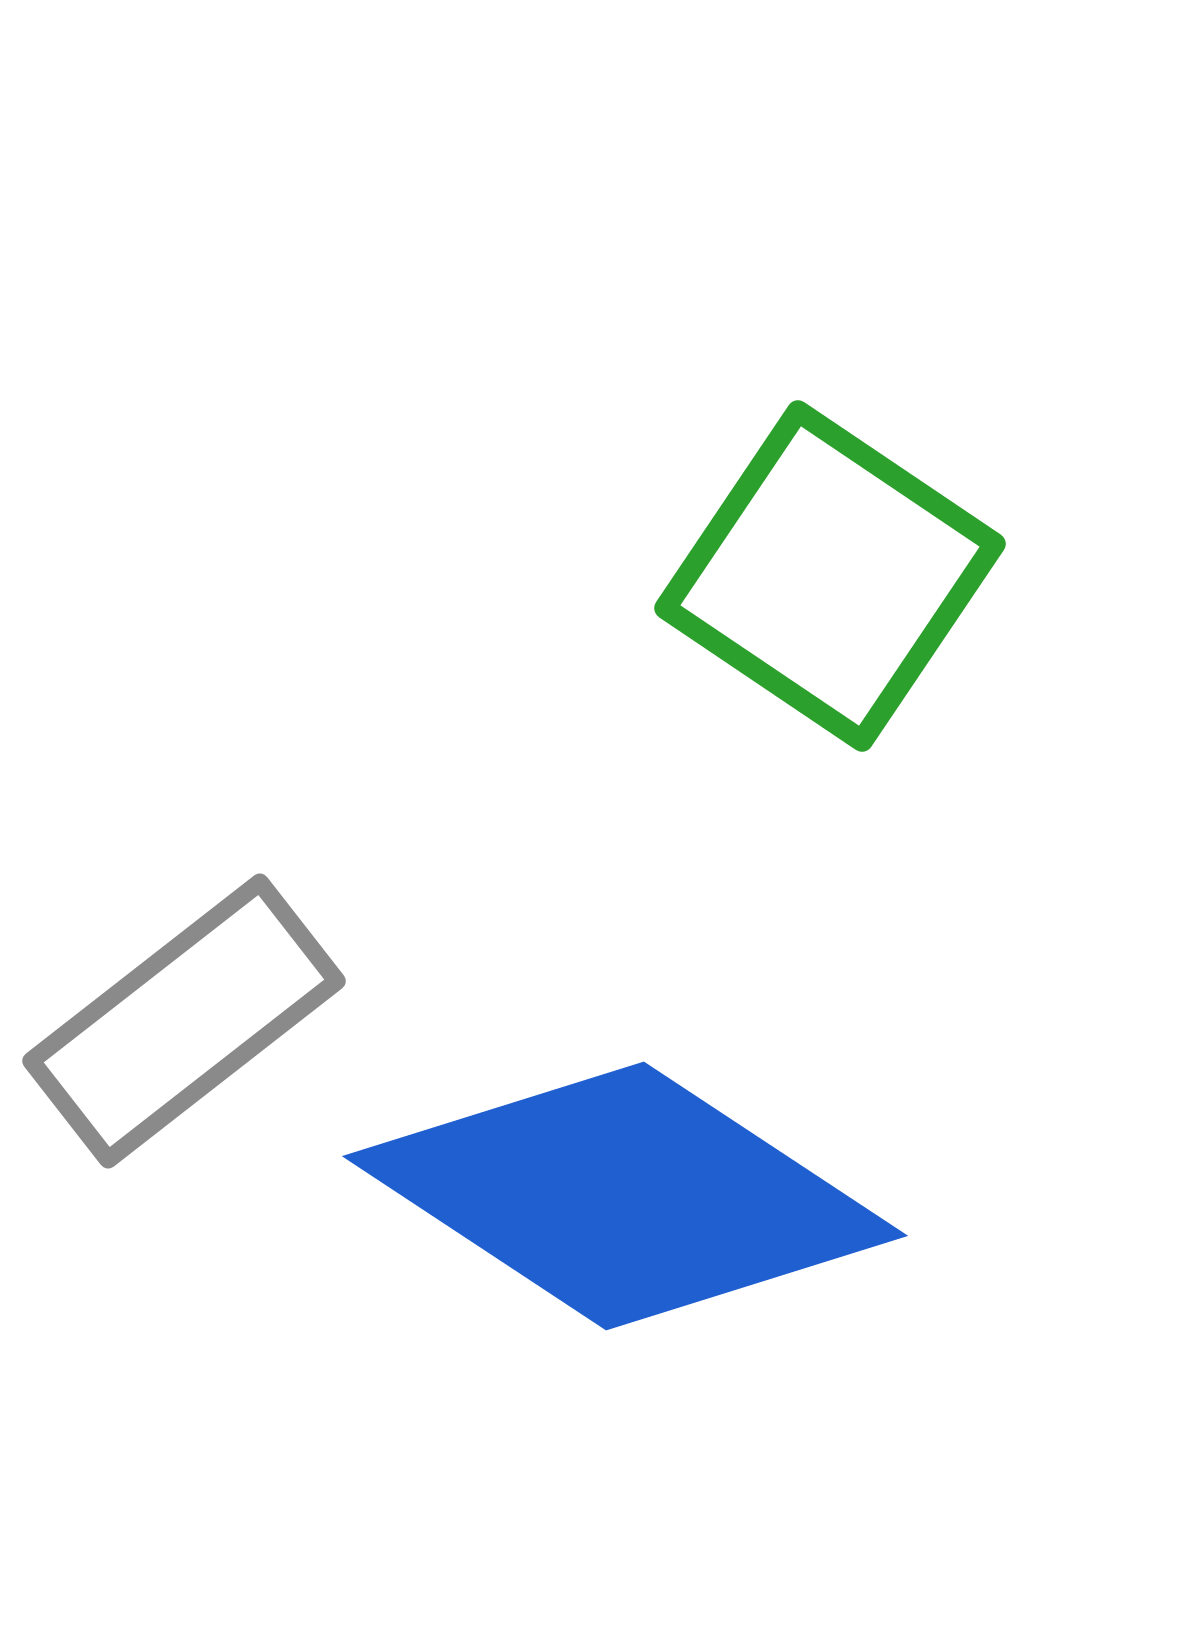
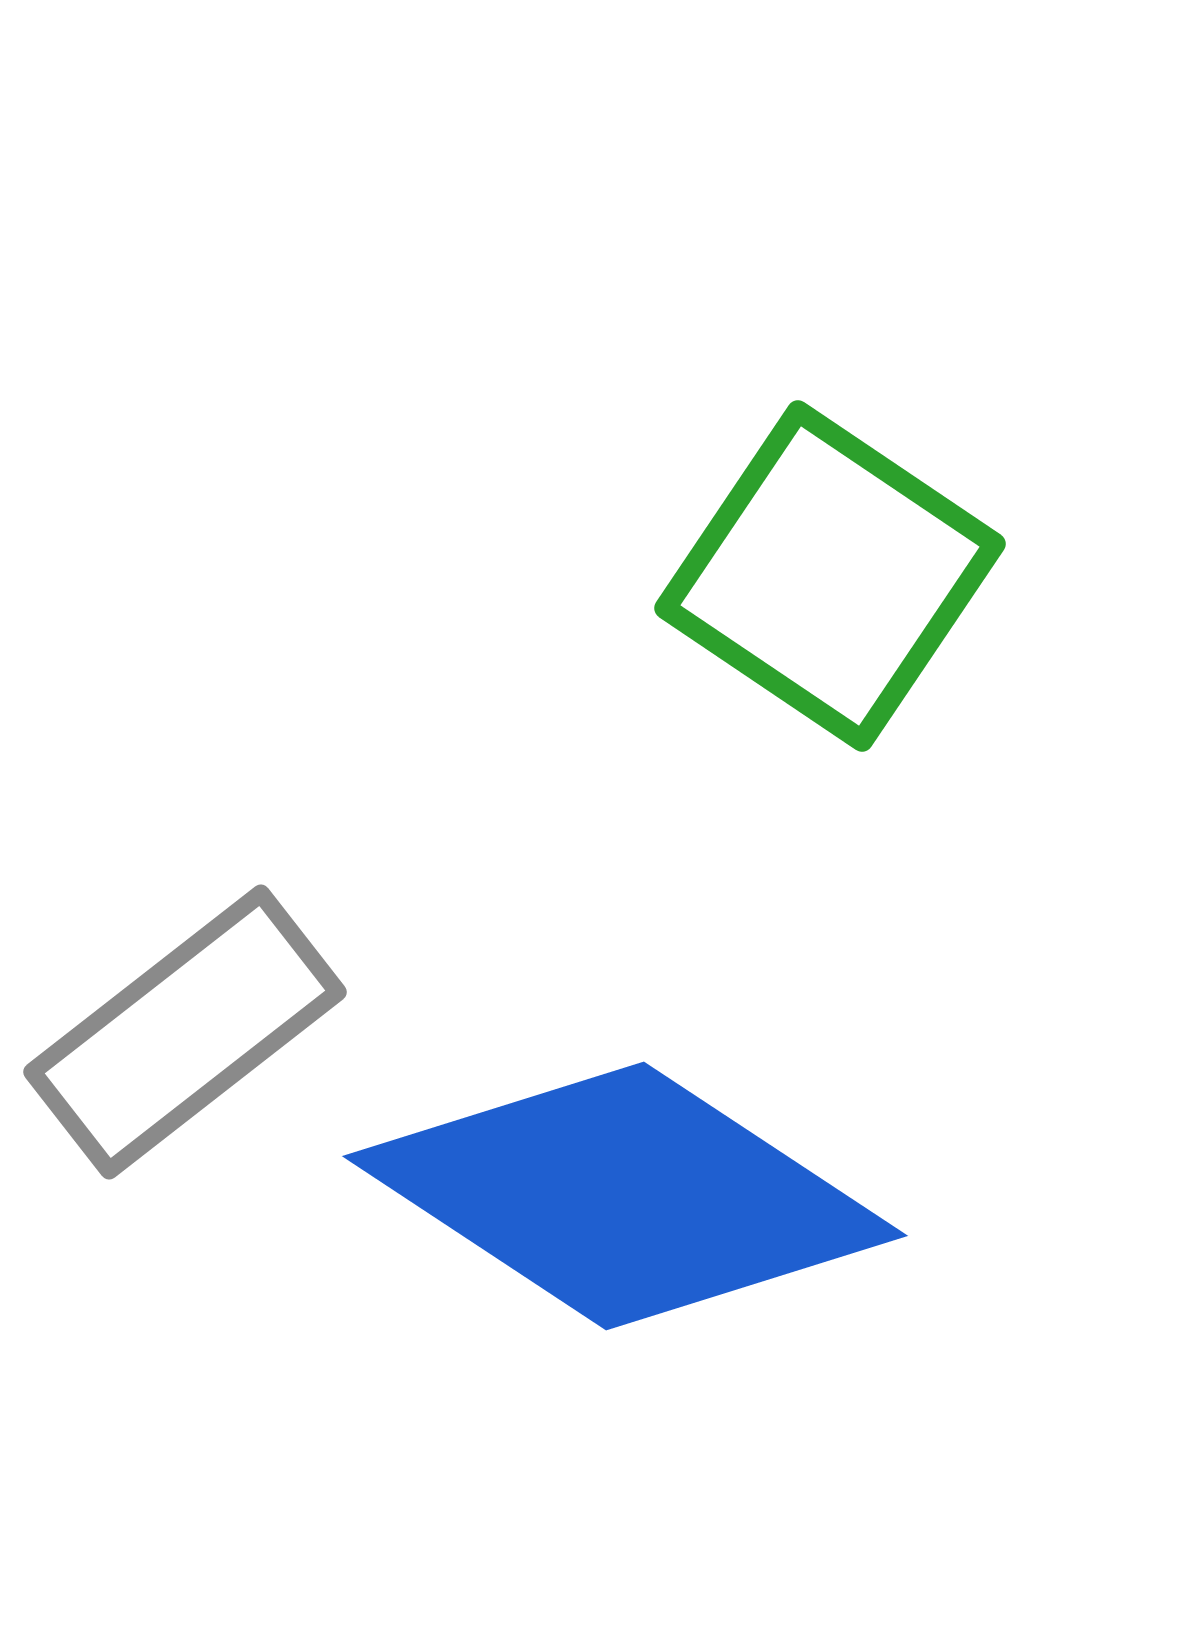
gray rectangle: moved 1 px right, 11 px down
